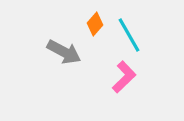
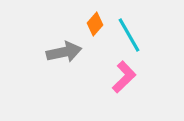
gray arrow: rotated 40 degrees counterclockwise
